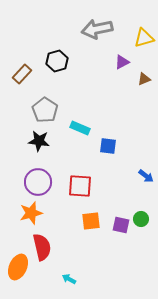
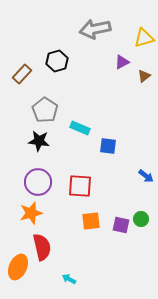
gray arrow: moved 2 px left
brown triangle: moved 3 px up; rotated 16 degrees counterclockwise
